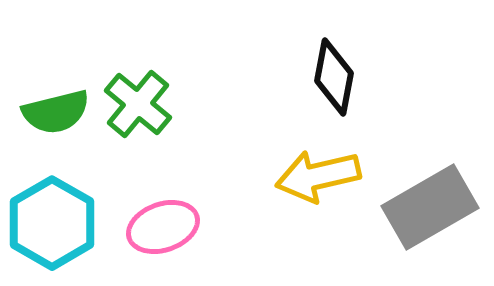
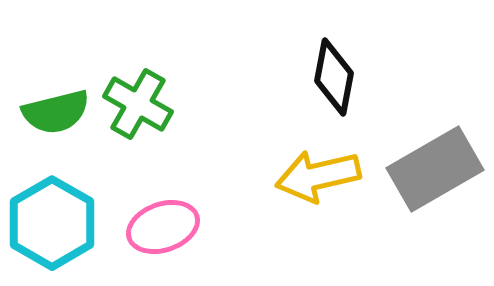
green cross: rotated 10 degrees counterclockwise
gray rectangle: moved 5 px right, 38 px up
